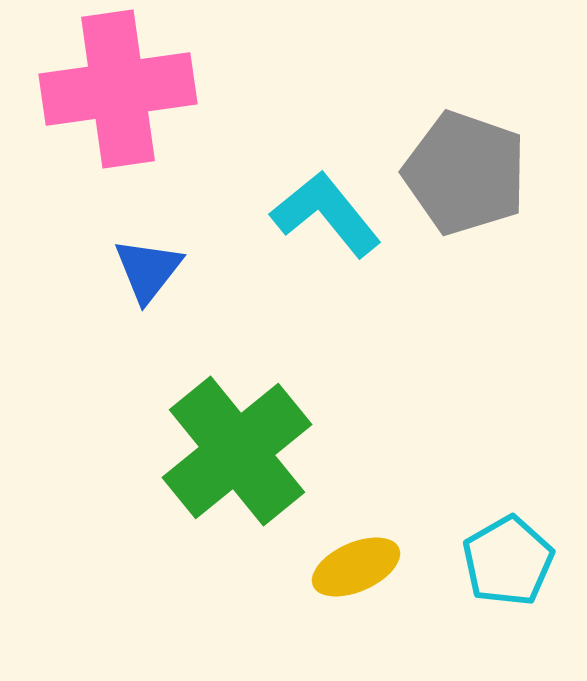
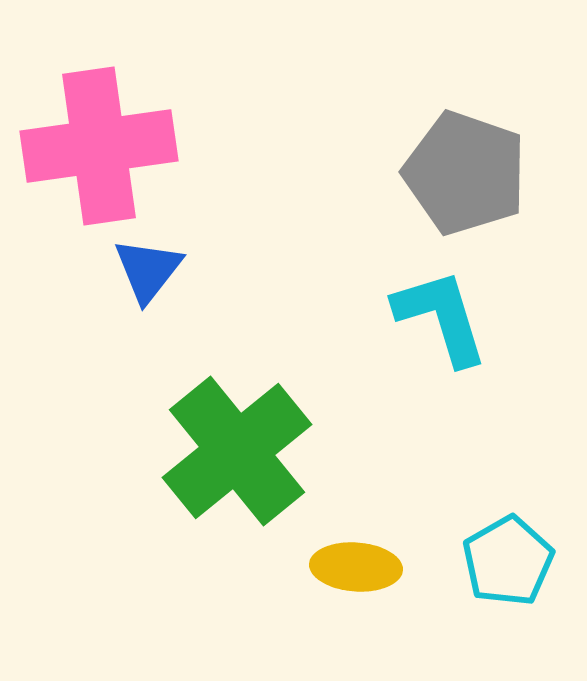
pink cross: moved 19 px left, 57 px down
cyan L-shape: moved 115 px right, 103 px down; rotated 22 degrees clockwise
yellow ellipse: rotated 28 degrees clockwise
